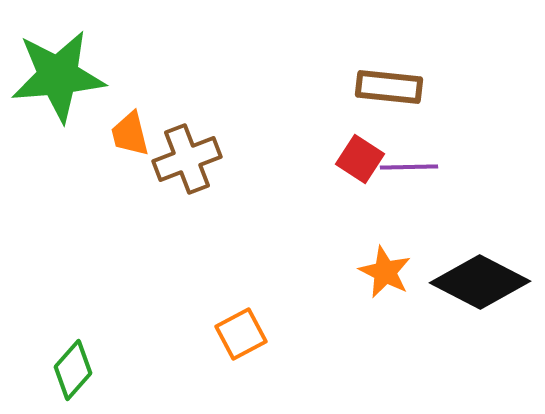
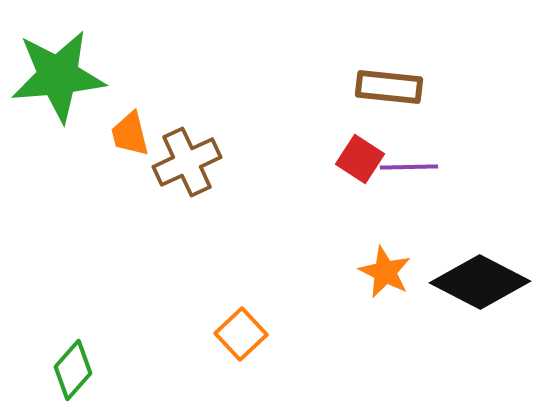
brown cross: moved 3 px down; rotated 4 degrees counterclockwise
orange square: rotated 15 degrees counterclockwise
